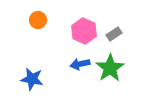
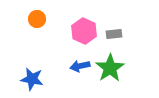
orange circle: moved 1 px left, 1 px up
gray rectangle: rotated 28 degrees clockwise
blue arrow: moved 2 px down
